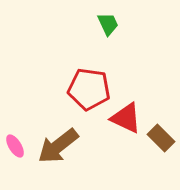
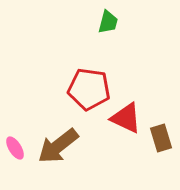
green trapezoid: moved 2 px up; rotated 40 degrees clockwise
brown rectangle: rotated 28 degrees clockwise
pink ellipse: moved 2 px down
